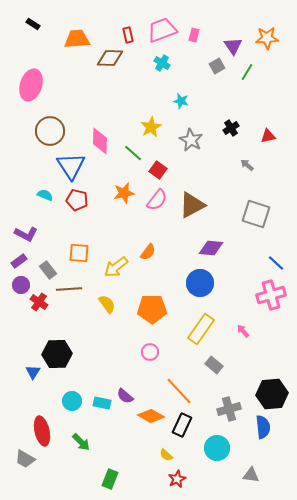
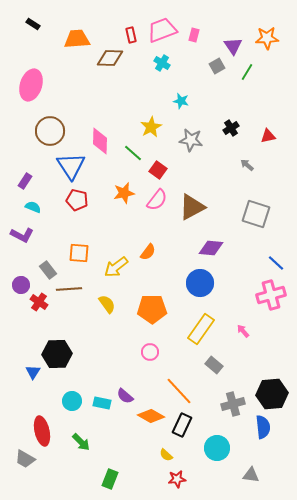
red rectangle at (128, 35): moved 3 px right
gray star at (191, 140): rotated 20 degrees counterclockwise
cyan semicircle at (45, 195): moved 12 px left, 12 px down
brown triangle at (192, 205): moved 2 px down
purple L-shape at (26, 234): moved 4 px left, 1 px down
purple rectangle at (19, 261): moved 6 px right, 80 px up; rotated 21 degrees counterclockwise
gray cross at (229, 409): moved 4 px right, 5 px up
red star at (177, 479): rotated 18 degrees clockwise
